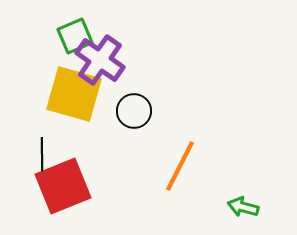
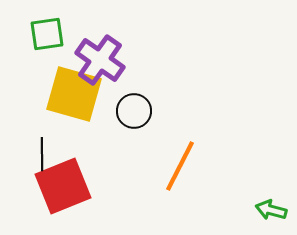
green square: moved 28 px left, 2 px up; rotated 15 degrees clockwise
green arrow: moved 28 px right, 3 px down
